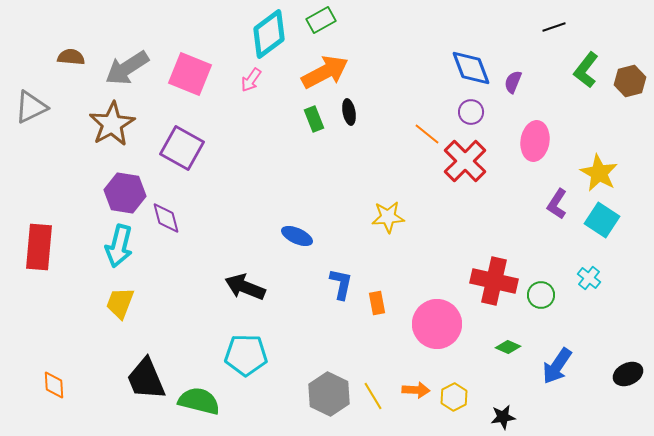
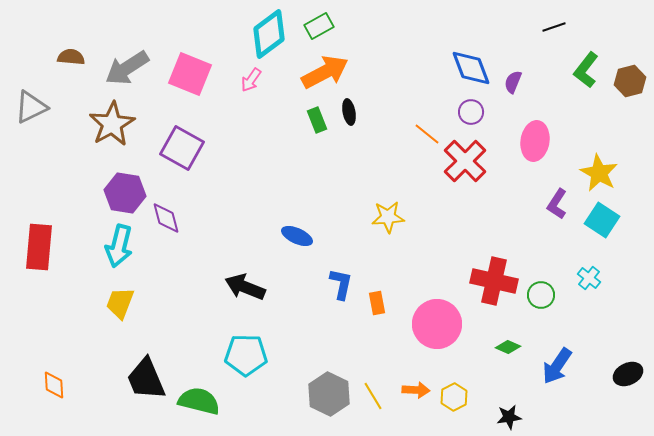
green rectangle at (321, 20): moved 2 px left, 6 px down
green rectangle at (314, 119): moved 3 px right, 1 px down
black star at (503, 417): moved 6 px right
